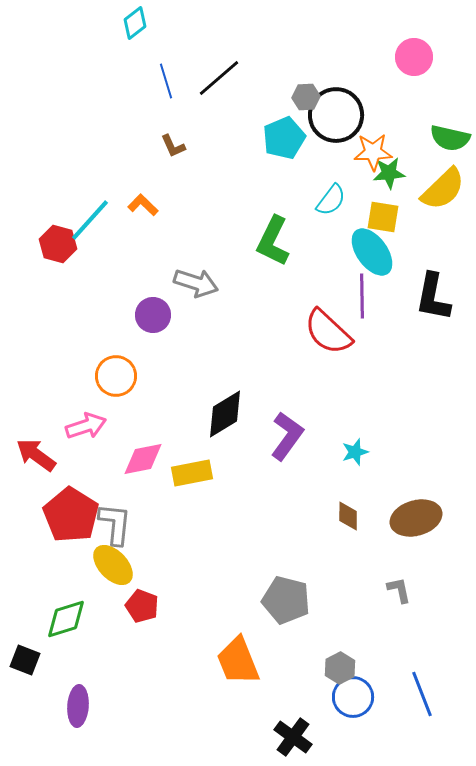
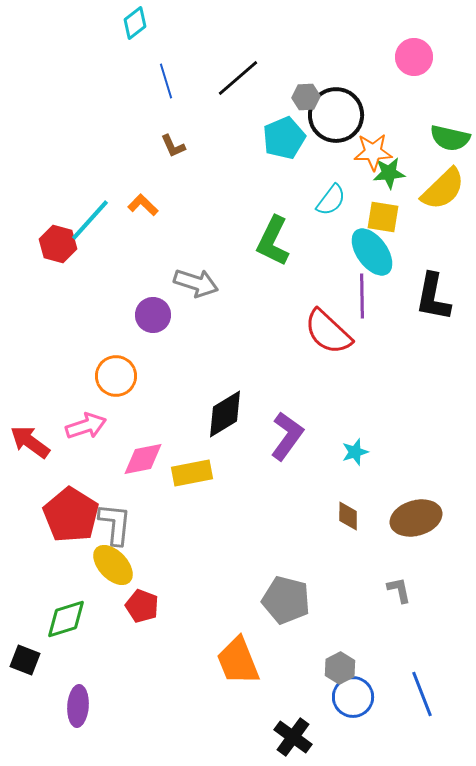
black line at (219, 78): moved 19 px right
red arrow at (36, 455): moved 6 px left, 13 px up
